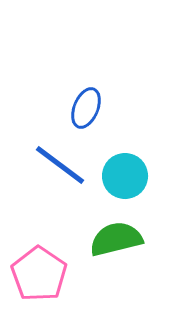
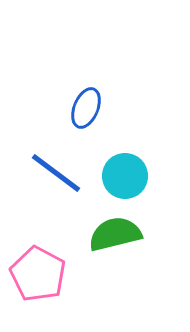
blue line: moved 4 px left, 8 px down
green semicircle: moved 1 px left, 5 px up
pink pentagon: moved 1 px left; rotated 6 degrees counterclockwise
